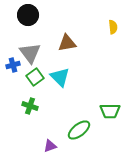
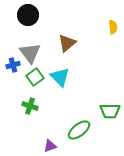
brown triangle: rotated 30 degrees counterclockwise
